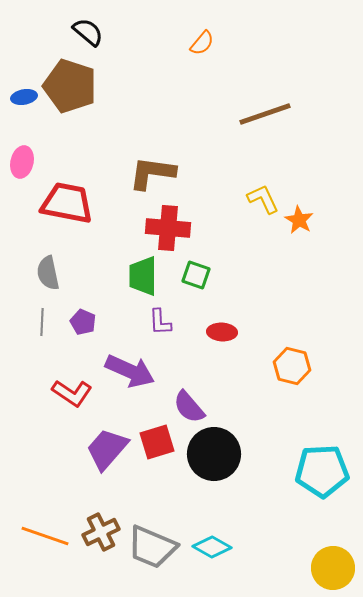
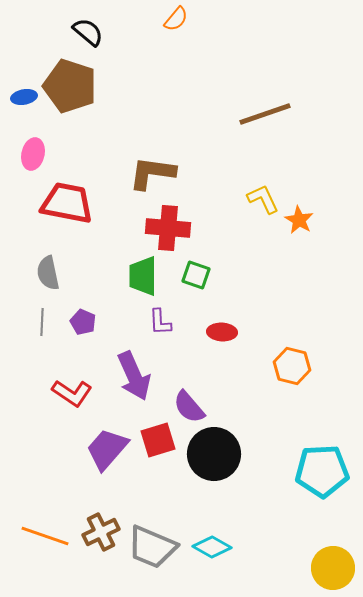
orange semicircle: moved 26 px left, 24 px up
pink ellipse: moved 11 px right, 8 px up
purple arrow: moved 4 px right, 5 px down; rotated 42 degrees clockwise
red square: moved 1 px right, 2 px up
